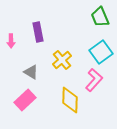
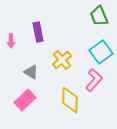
green trapezoid: moved 1 px left, 1 px up
